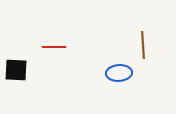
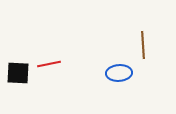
red line: moved 5 px left, 17 px down; rotated 10 degrees counterclockwise
black square: moved 2 px right, 3 px down
